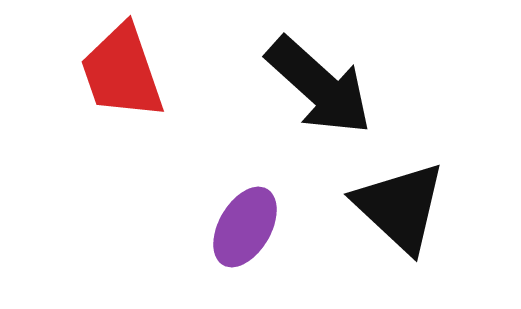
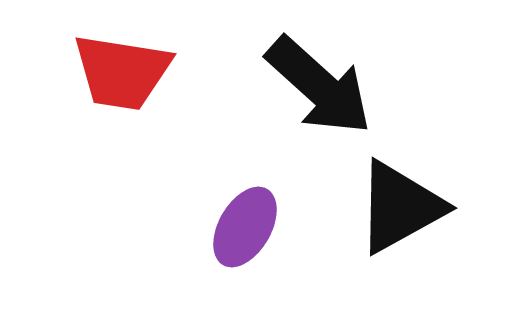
red trapezoid: rotated 62 degrees counterclockwise
black triangle: rotated 48 degrees clockwise
